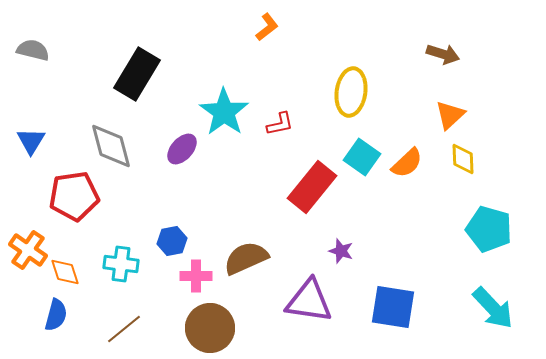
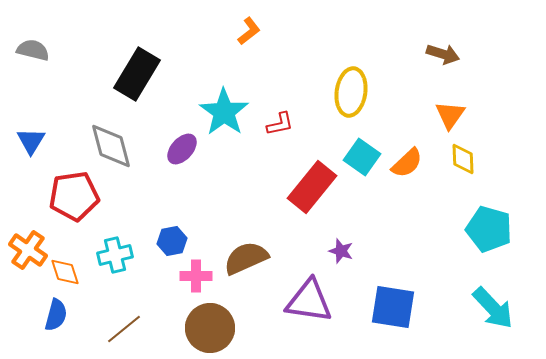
orange L-shape: moved 18 px left, 4 px down
orange triangle: rotated 12 degrees counterclockwise
cyan cross: moved 6 px left, 9 px up; rotated 20 degrees counterclockwise
